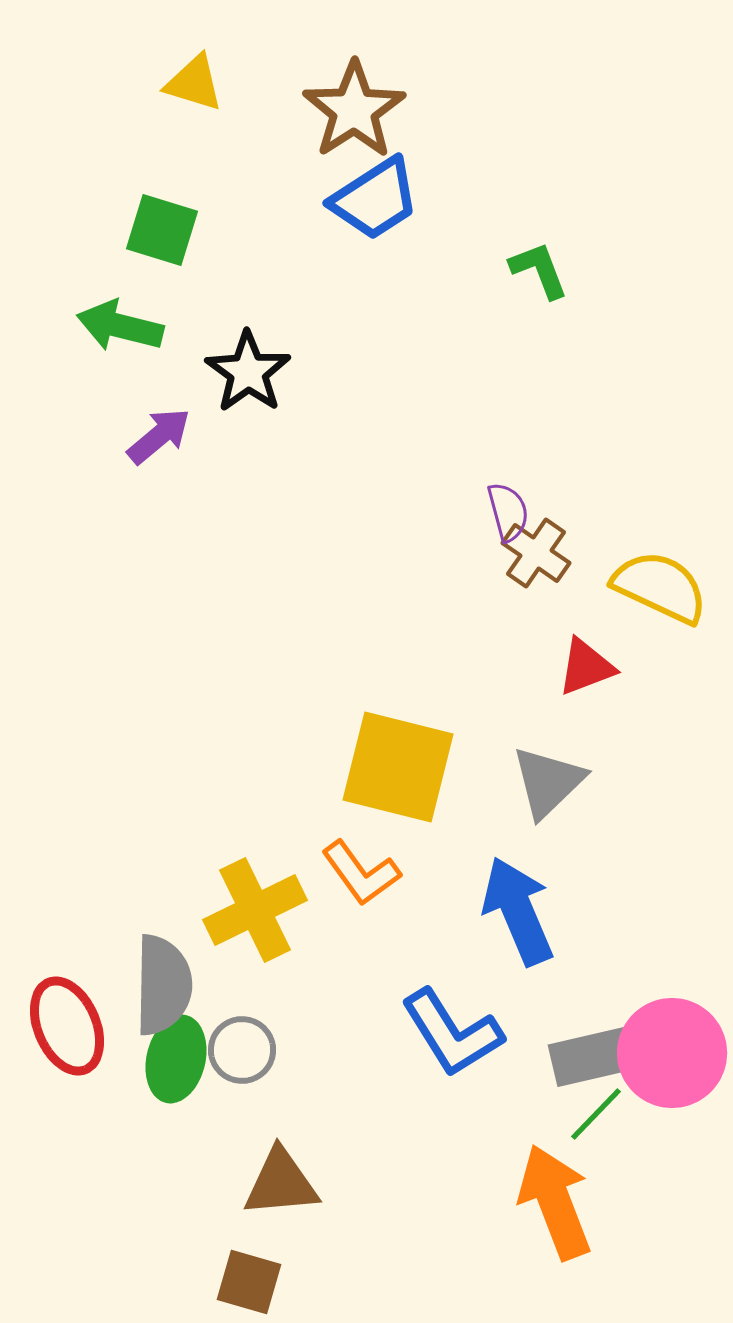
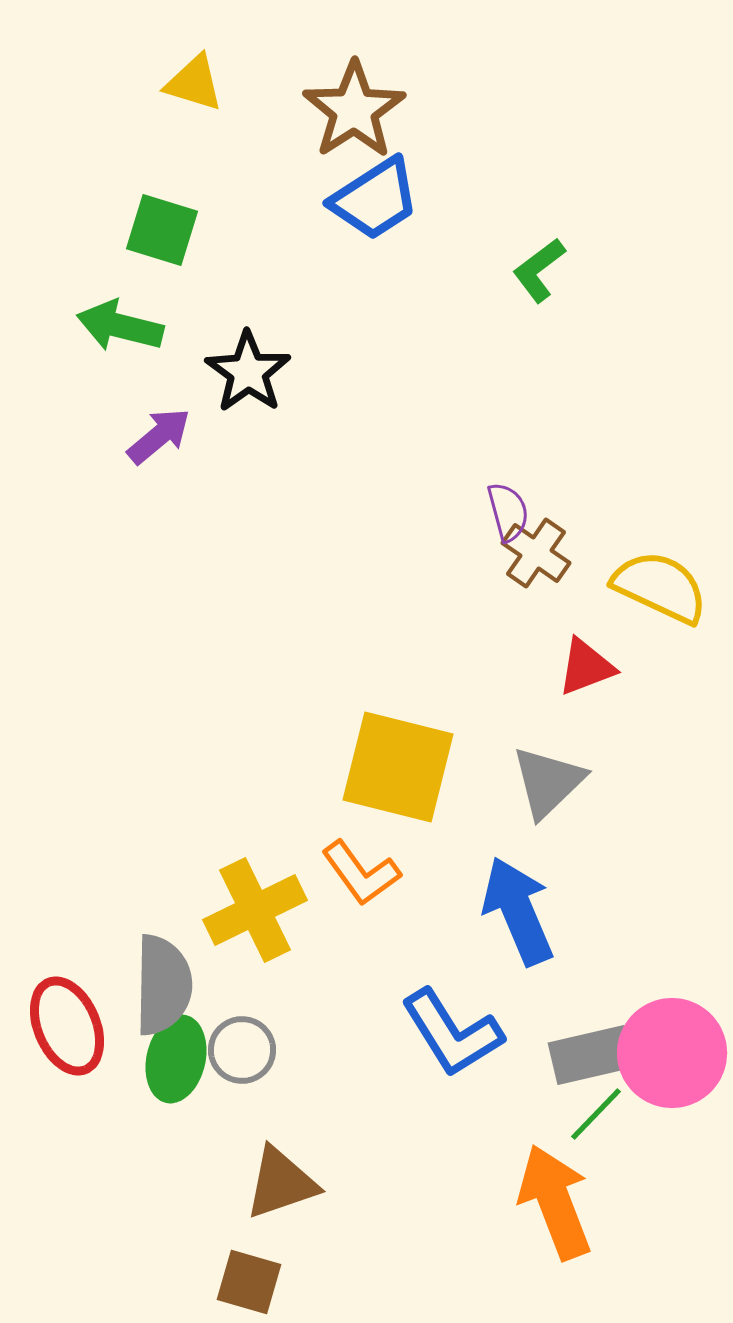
green L-shape: rotated 106 degrees counterclockwise
gray rectangle: moved 2 px up
brown triangle: rotated 14 degrees counterclockwise
